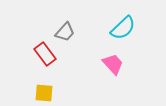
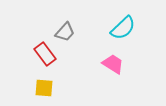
pink trapezoid: rotated 15 degrees counterclockwise
yellow square: moved 5 px up
